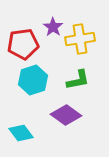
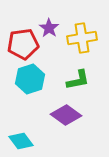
purple star: moved 4 px left, 1 px down
yellow cross: moved 2 px right, 1 px up
cyan hexagon: moved 3 px left, 1 px up
cyan diamond: moved 8 px down
